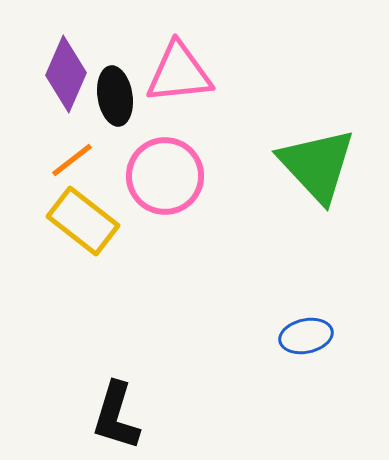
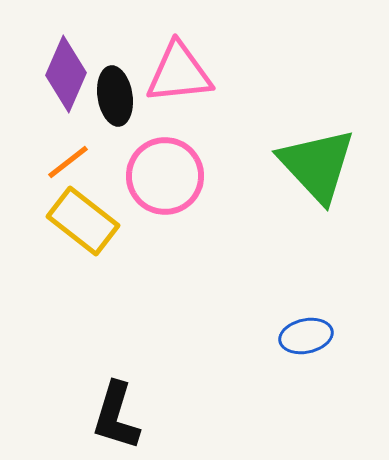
orange line: moved 4 px left, 2 px down
